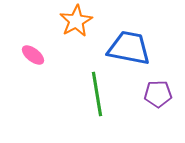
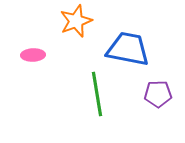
orange star: rotated 8 degrees clockwise
blue trapezoid: moved 1 px left, 1 px down
pink ellipse: rotated 40 degrees counterclockwise
